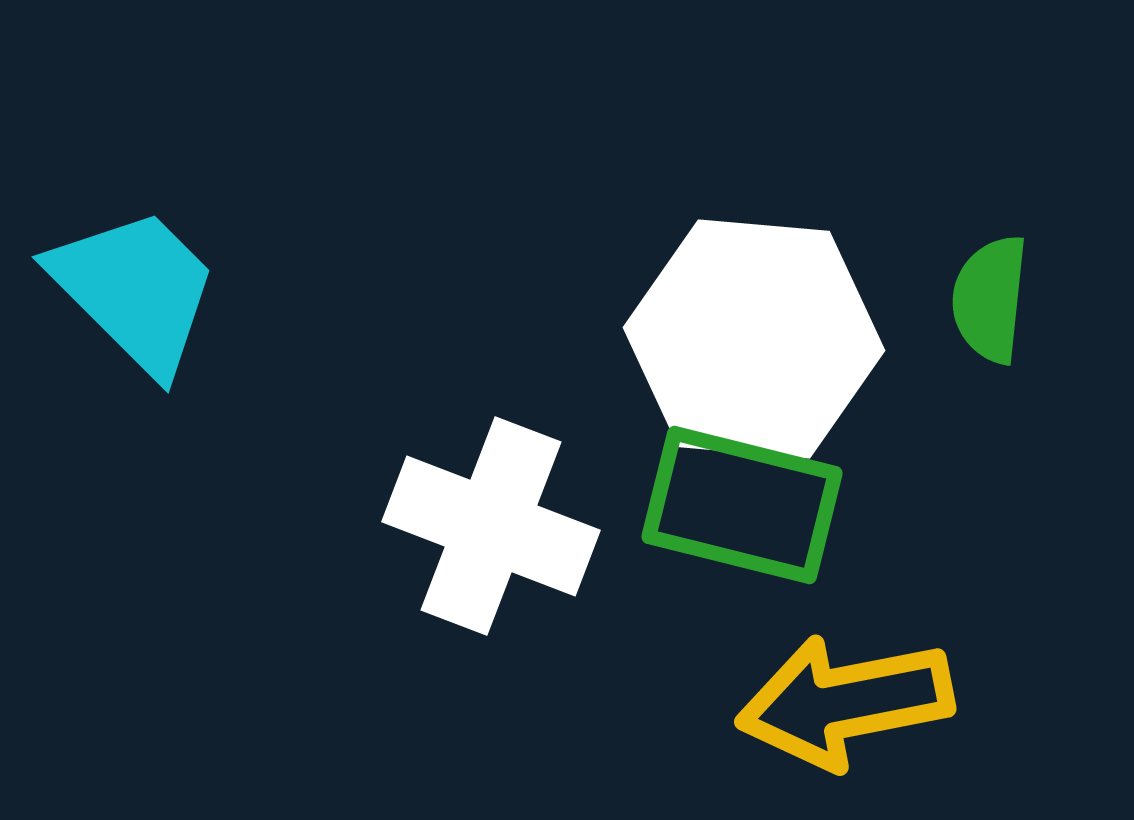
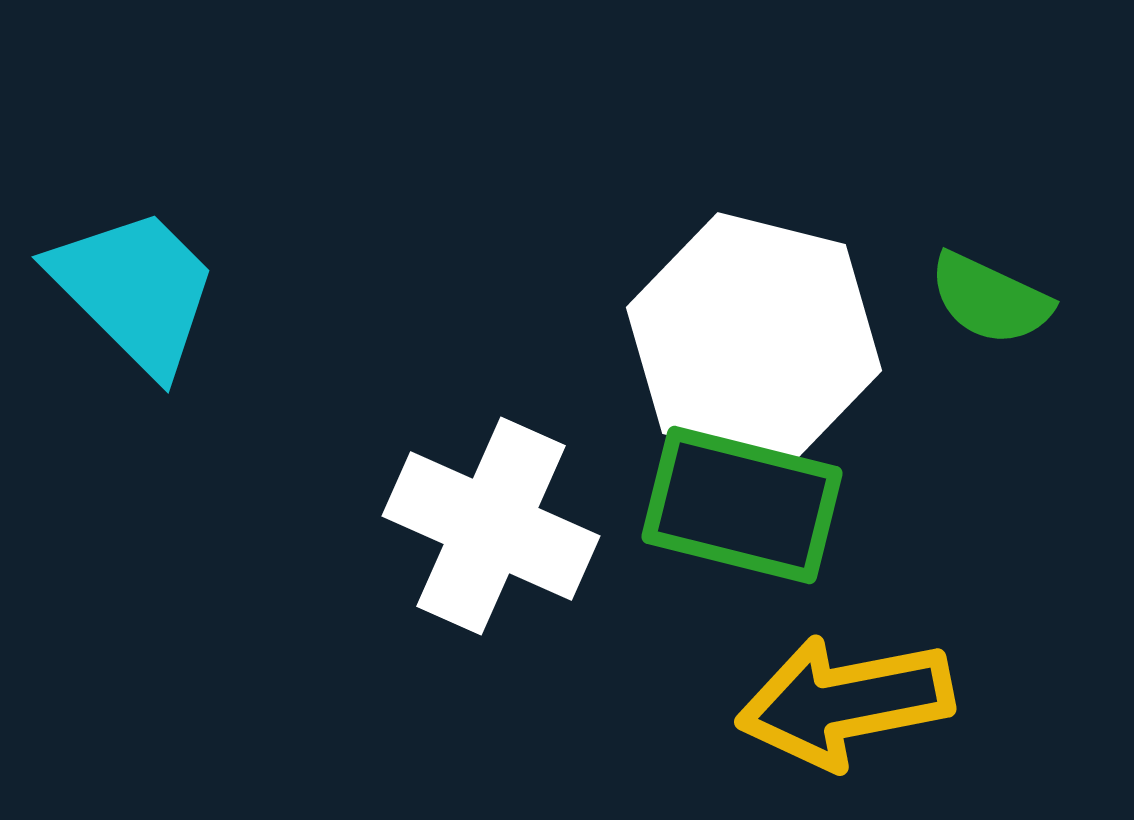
green semicircle: rotated 71 degrees counterclockwise
white hexagon: rotated 9 degrees clockwise
white cross: rotated 3 degrees clockwise
